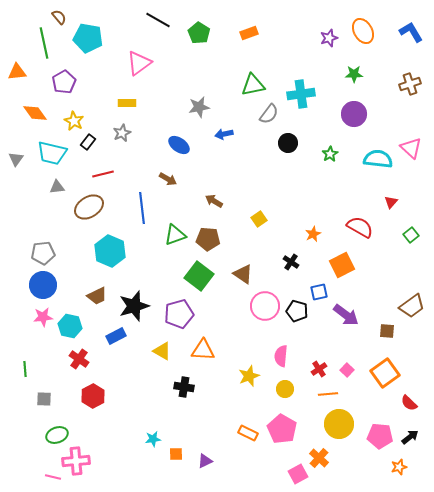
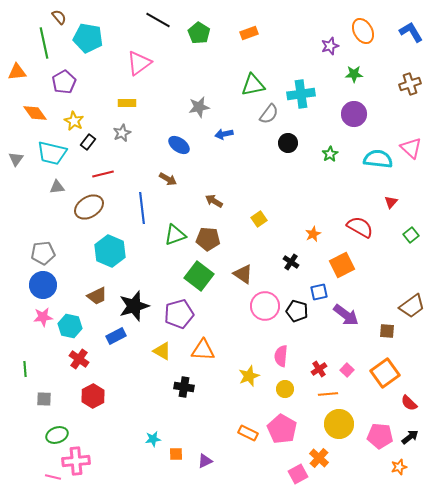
purple star at (329, 38): moved 1 px right, 8 px down
